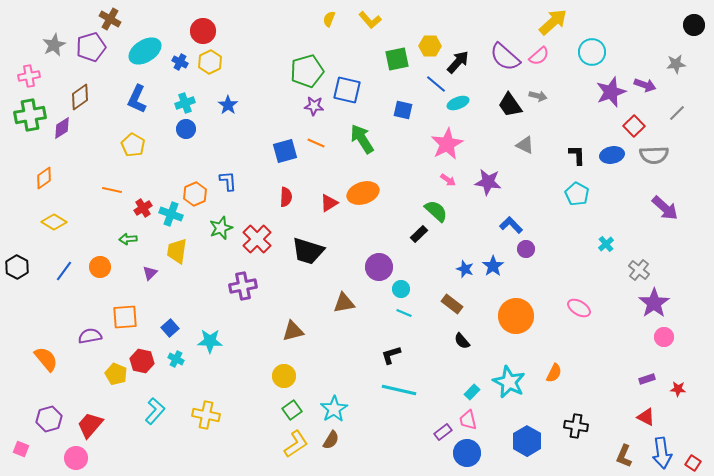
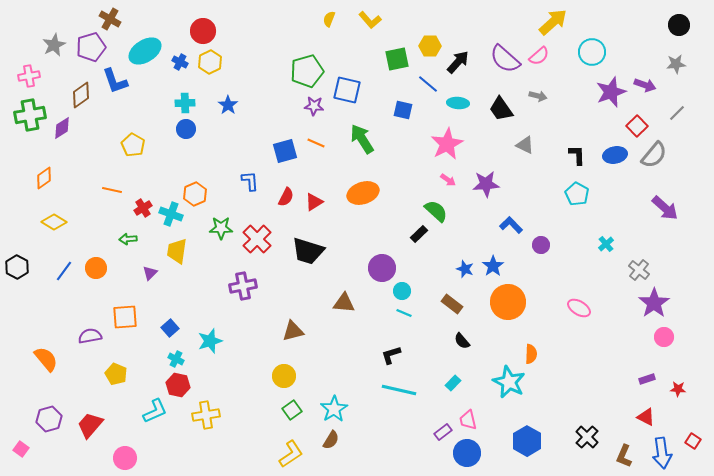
black circle at (694, 25): moved 15 px left
purple semicircle at (505, 57): moved 2 px down
blue line at (436, 84): moved 8 px left
brown diamond at (80, 97): moved 1 px right, 2 px up
blue L-shape at (137, 99): moved 22 px left, 18 px up; rotated 44 degrees counterclockwise
cyan cross at (185, 103): rotated 18 degrees clockwise
cyan ellipse at (458, 103): rotated 25 degrees clockwise
black trapezoid at (510, 105): moved 9 px left, 4 px down
red square at (634, 126): moved 3 px right
blue ellipse at (612, 155): moved 3 px right
gray semicircle at (654, 155): rotated 48 degrees counterclockwise
blue L-shape at (228, 181): moved 22 px right
purple star at (488, 182): moved 2 px left, 2 px down; rotated 12 degrees counterclockwise
red semicircle at (286, 197): rotated 24 degrees clockwise
red triangle at (329, 203): moved 15 px left, 1 px up
green star at (221, 228): rotated 20 degrees clockwise
purple circle at (526, 249): moved 15 px right, 4 px up
orange circle at (100, 267): moved 4 px left, 1 px down
purple circle at (379, 267): moved 3 px right, 1 px down
cyan circle at (401, 289): moved 1 px right, 2 px down
brown triangle at (344, 303): rotated 15 degrees clockwise
orange circle at (516, 316): moved 8 px left, 14 px up
cyan star at (210, 341): rotated 20 degrees counterclockwise
red hexagon at (142, 361): moved 36 px right, 24 px down
orange semicircle at (554, 373): moved 23 px left, 19 px up; rotated 24 degrees counterclockwise
cyan rectangle at (472, 392): moved 19 px left, 9 px up
cyan L-shape at (155, 411): rotated 24 degrees clockwise
yellow cross at (206, 415): rotated 20 degrees counterclockwise
black cross at (576, 426): moved 11 px right, 11 px down; rotated 35 degrees clockwise
yellow L-shape at (296, 444): moved 5 px left, 10 px down
pink square at (21, 449): rotated 14 degrees clockwise
pink circle at (76, 458): moved 49 px right
red square at (693, 463): moved 22 px up
